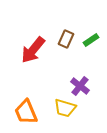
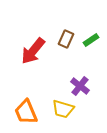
red arrow: moved 1 px down
yellow trapezoid: moved 2 px left, 1 px down
